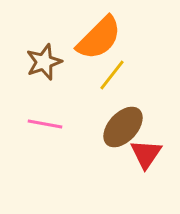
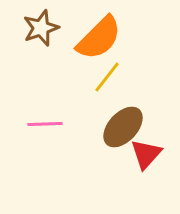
brown star: moved 3 px left, 34 px up
yellow line: moved 5 px left, 2 px down
pink line: rotated 12 degrees counterclockwise
red triangle: rotated 8 degrees clockwise
